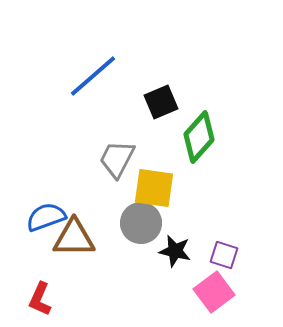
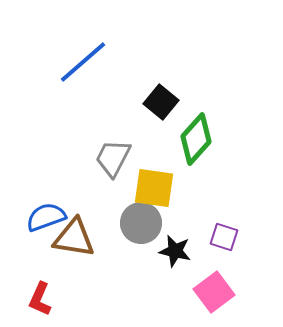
blue line: moved 10 px left, 14 px up
black square: rotated 28 degrees counterclockwise
green diamond: moved 3 px left, 2 px down
gray trapezoid: moved 4 px left, 1 px up
brown triangle: rotated 9 degrees clockwise
purple square: moved 18 px up
